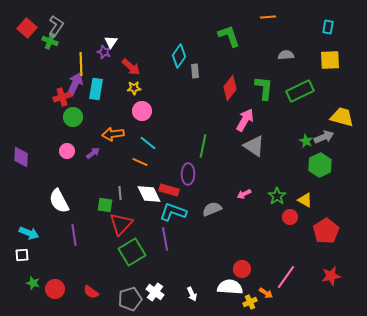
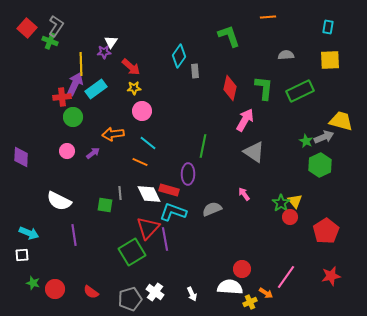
purple star at (104, 52): rotated 24 degrees counterclockwise
red diamond at (230, 88): rotated 25 degrees counterclockwise
cyan rectangle at (96, 89): rotated 45 degrees clockwise
red cross at (62, 97): rotated 12 degrees clockwise
yellow trapezoid at (342, 117): moved 1 px left, 4 px down
gray triangle at (254, 146): moved 6 px down
pink arrow at (244, 194): rotated 80 degrees clockwise
green star at (277, 196): moved 4 px right, 7 px down
yellow triangle at (305, 200): moved 10 px left, 1 px down; rotated 21 degrees clockwise
white semicircle at (59, 201): rotated 35 degrees counterclockwise
red triangle at (121, 224): moved 27 px right, 4 px down
